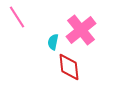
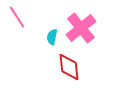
pink cross: moved 2 px up
cyan semicircle: moved 1 px left, 5 px up
